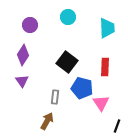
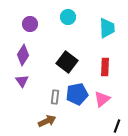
purple circle: moved 1 px up
blue pentagon: moved 5 px left, 6 px down; rotated 25 degrees counterclockwise
pink triangle: moved 1 px right, 4 px up; rotated 24 degrees clockwise
brown arrow: rotated 36 degrees clockwise
